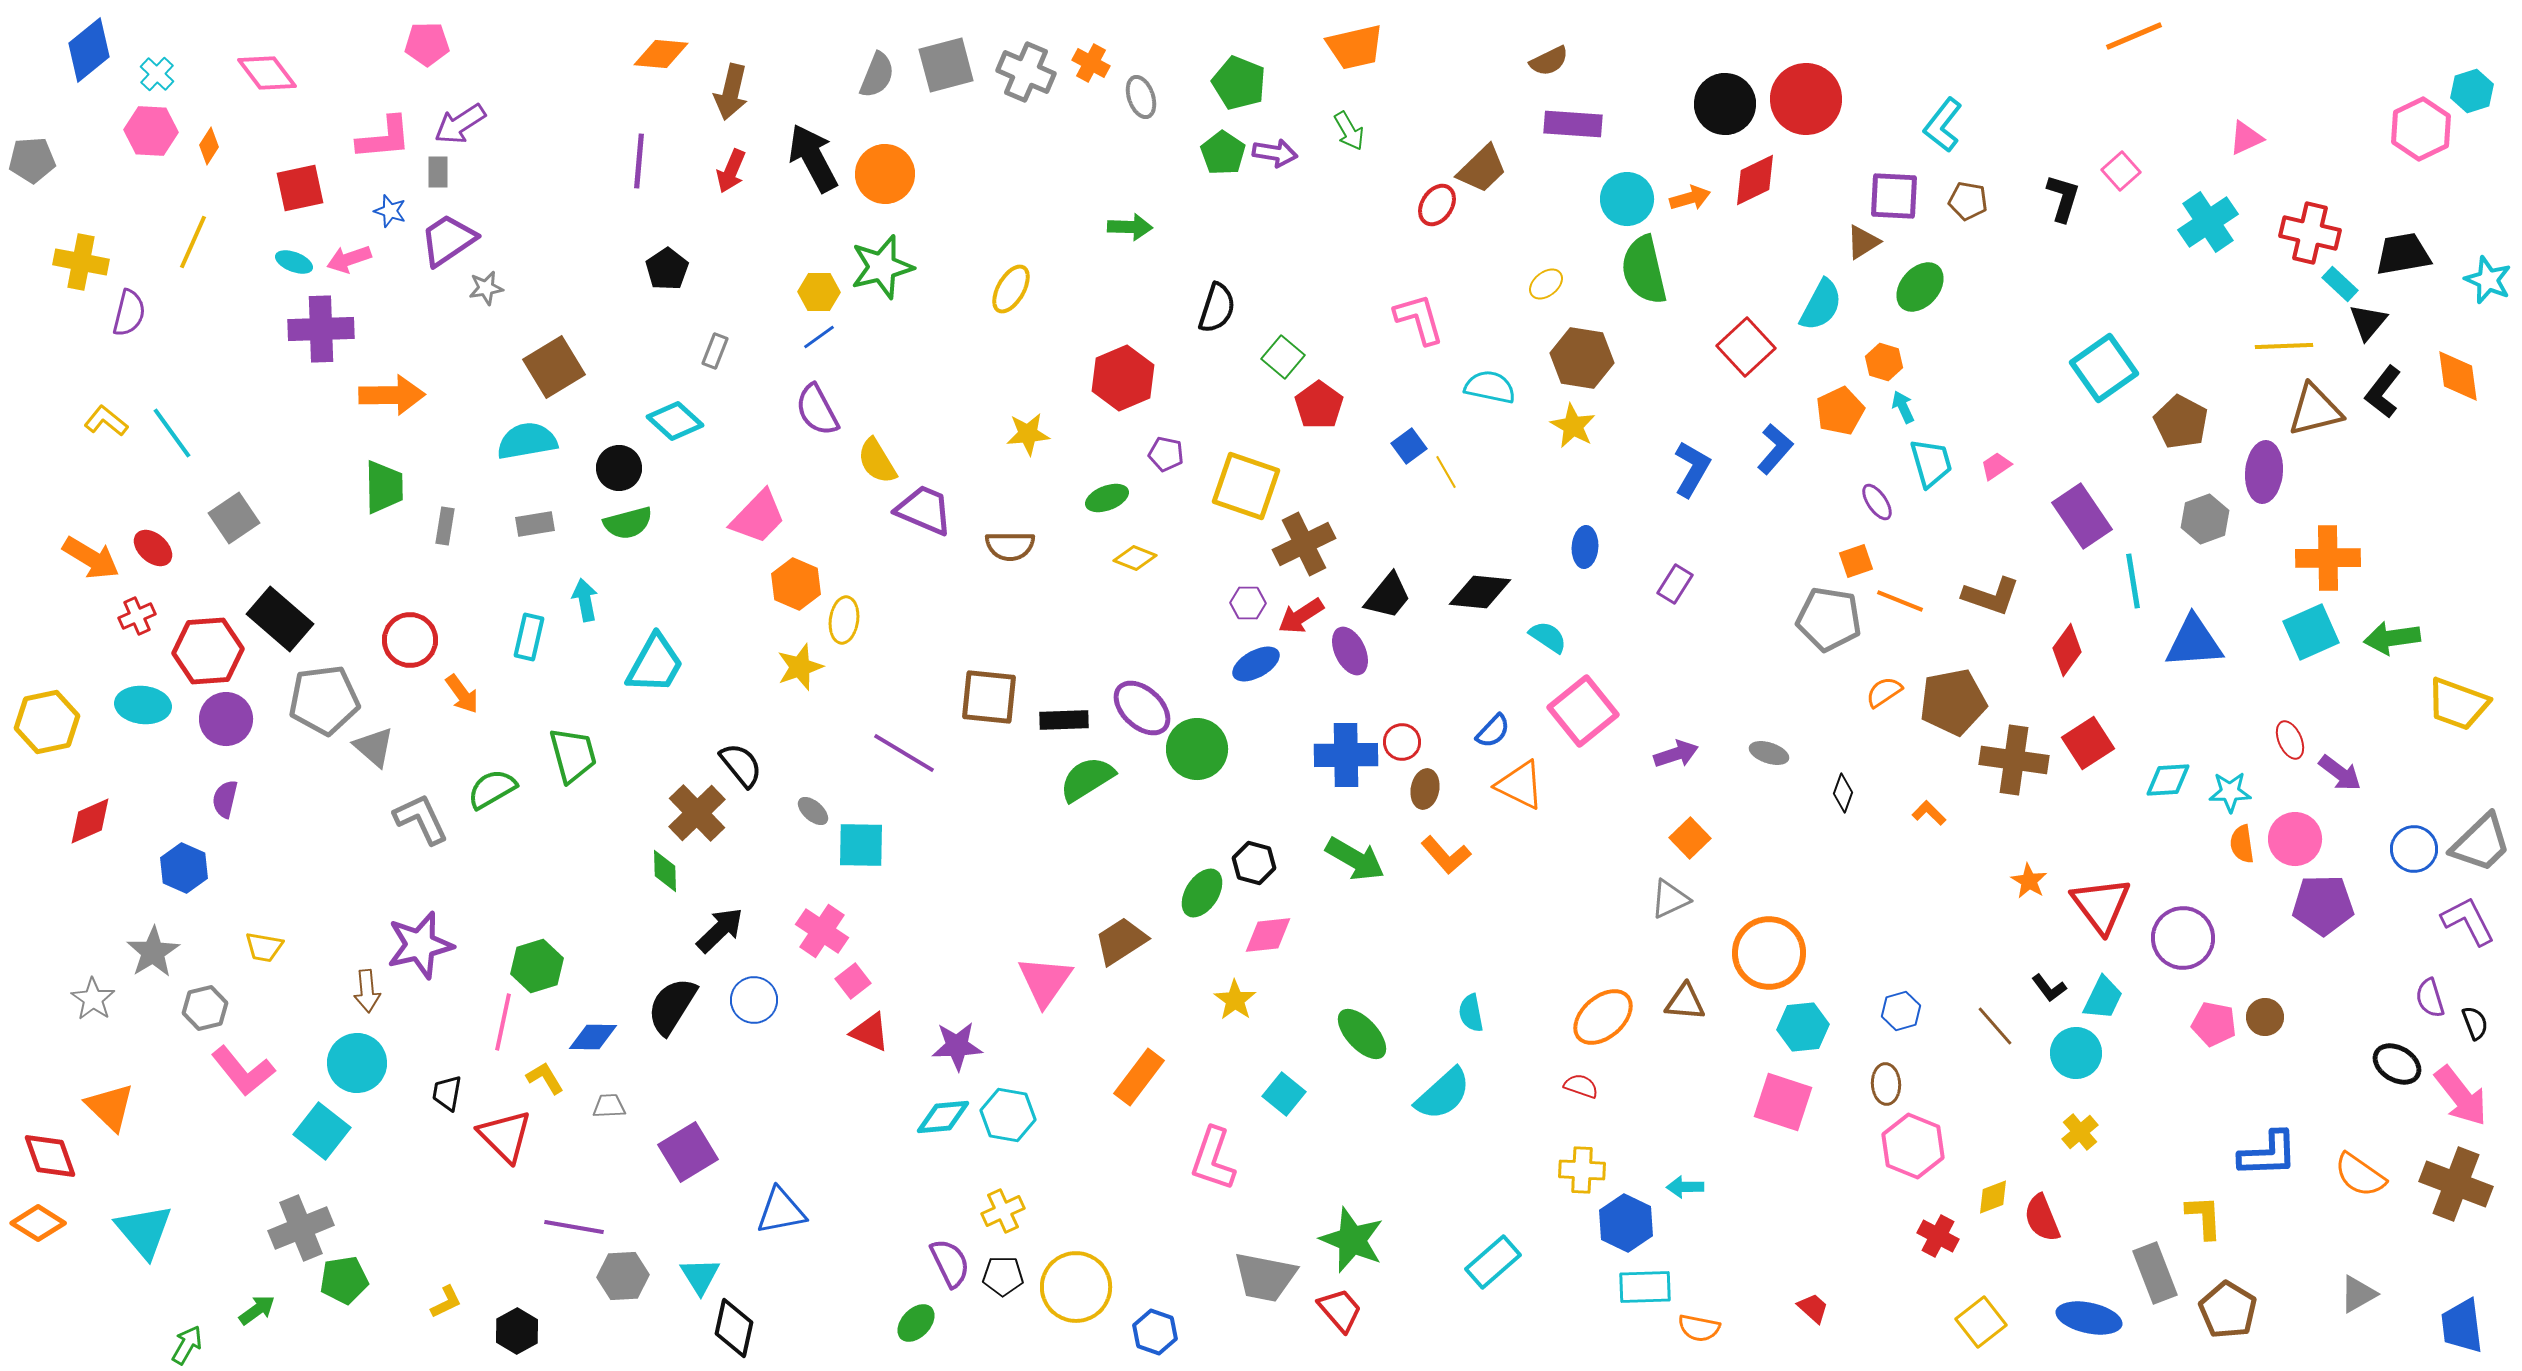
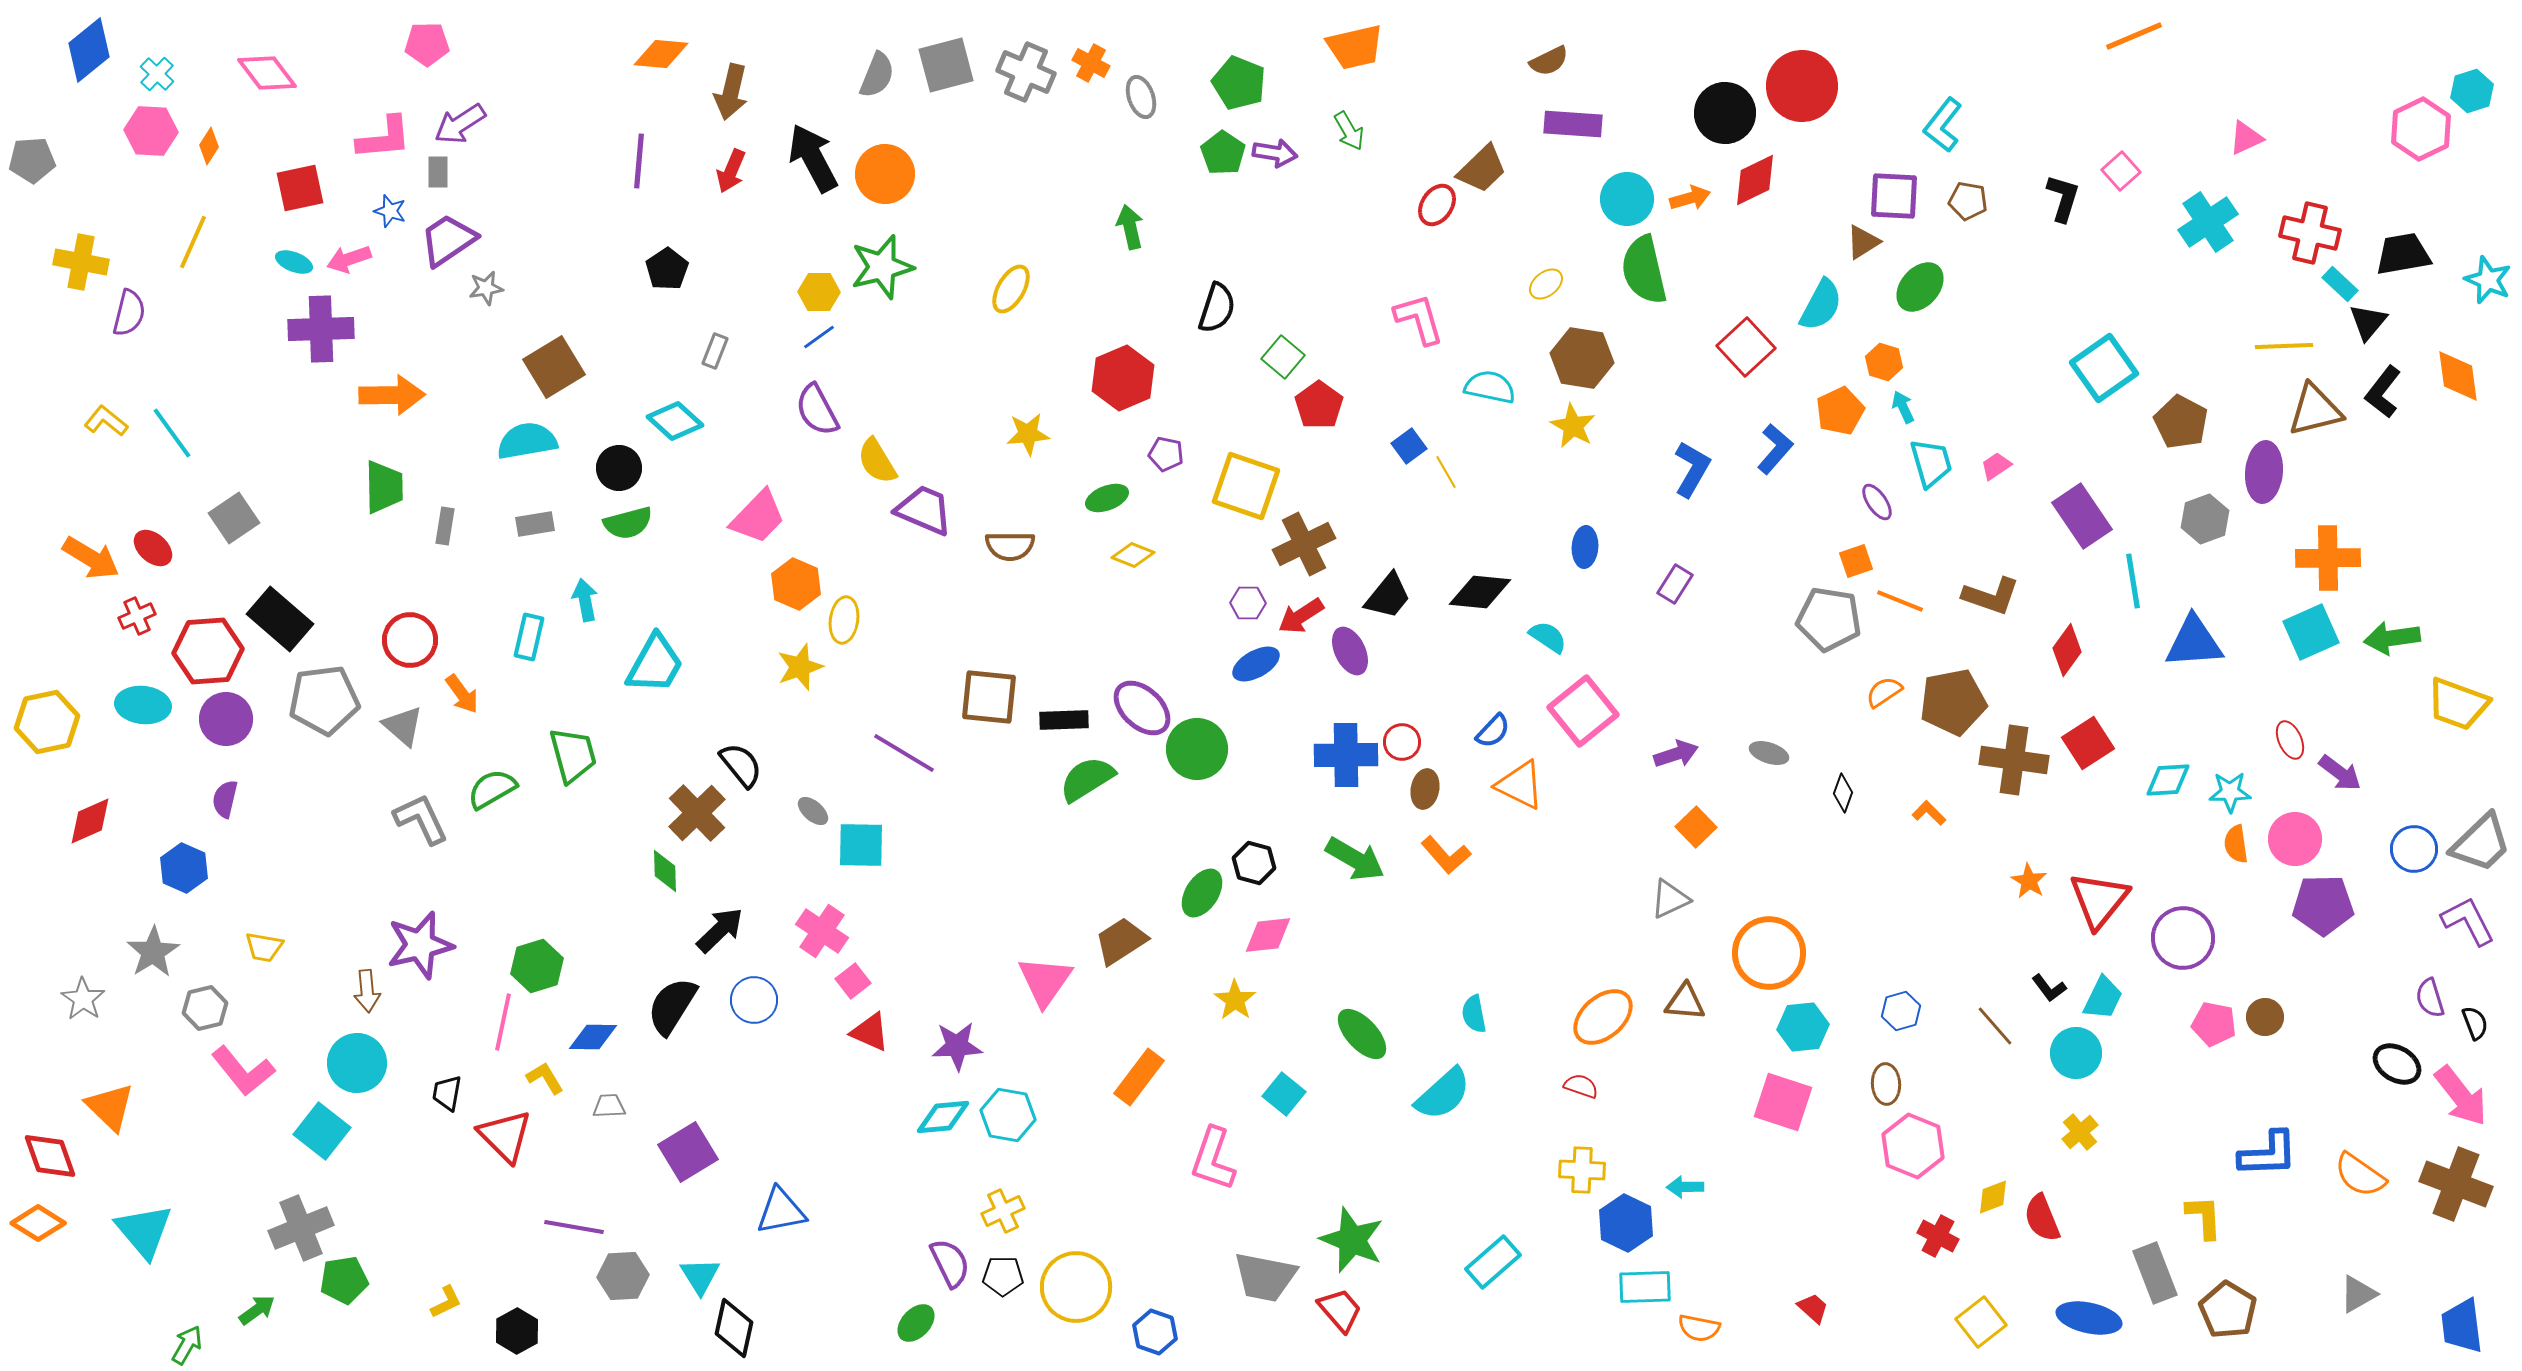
red circle at (1806, 99): moved 4 px left, 13 px up
black circle at (1725, 104): moved 9 px down
green arrow at (1130, 227): rotated 105 degrees counterclockwise
yellow diamond at (1135, 558): moved 2 px left, 3 px up
gray triangle at (374, 747): moved 29 px right, 21 px up
orange square at (1690, 838): moved 6 px right, 11 px up
orange semicircle at (2242, 844): moved 6 px left
red triangle at (2101, 905): moved 2 px left, 5 px up; rotated 16 degrees clockwise
gray star at (93, 999): moved 10 px left
cyan semicircle at (1471, 1013): moved 3 px right, 1 px down
